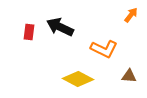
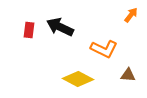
red rectangle: moved 2 px up
brown triangle: moved 1 px left, 1 px up
